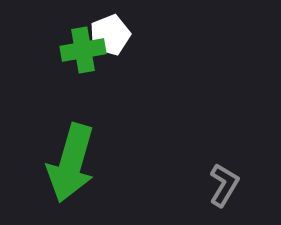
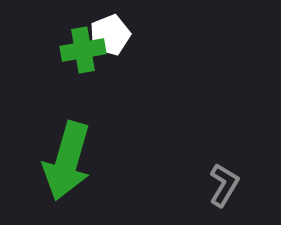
green arrow: moved 4 px left, 2 px up
